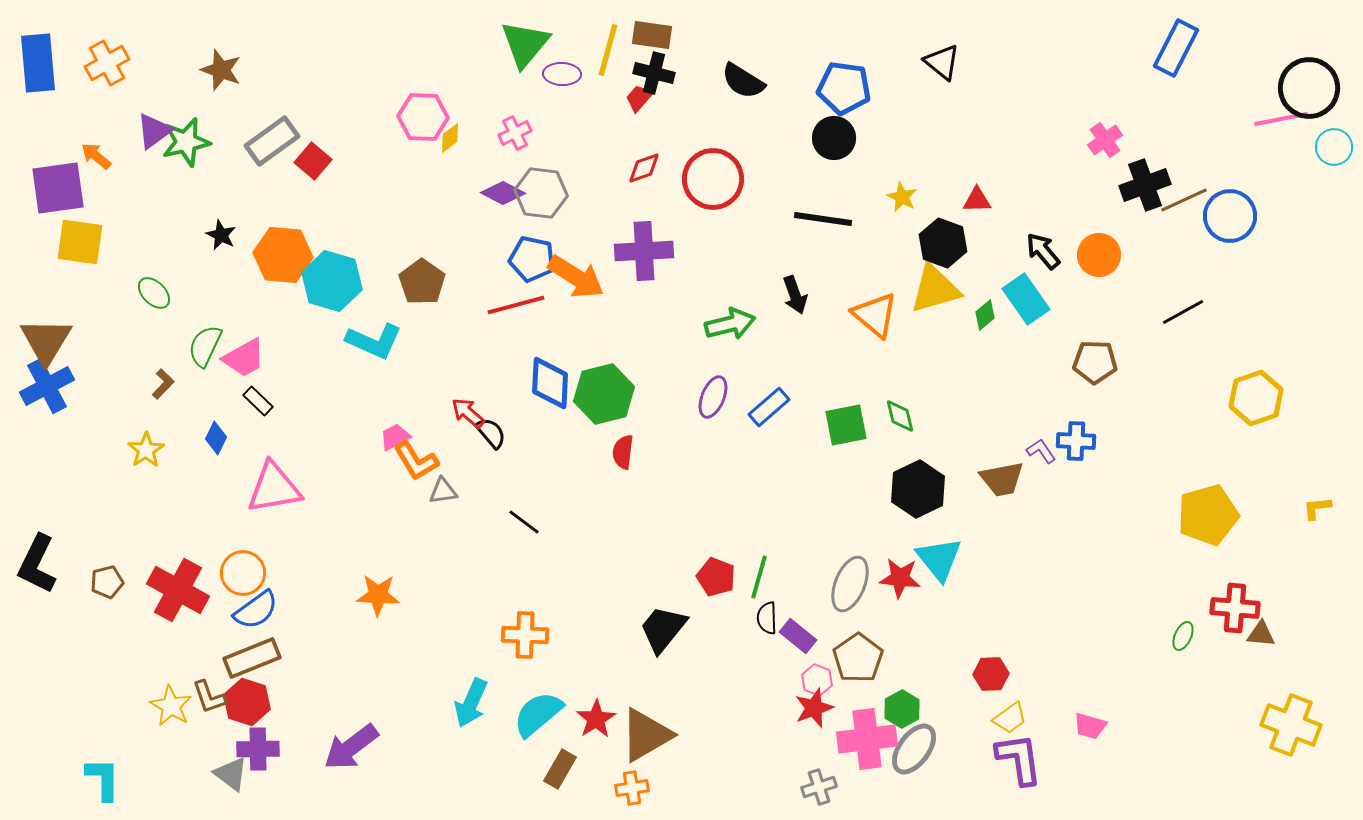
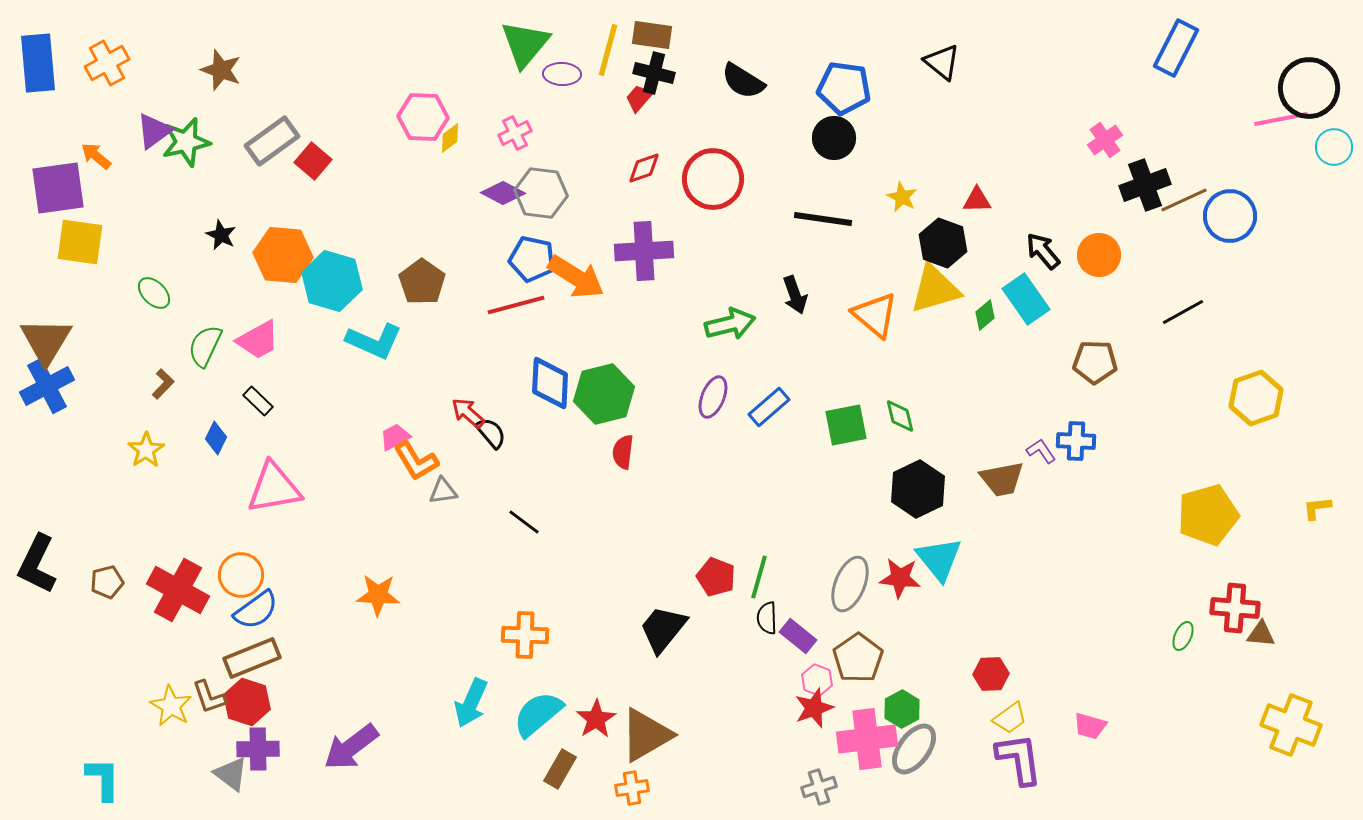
pink trapezoid at (244, 358): moved 14 px right, 18 px up
orange circle at (243, 573): moved 2 px left, 2 px down
